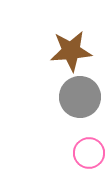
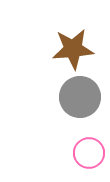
brown star: moved 2 px right, 2 px up
